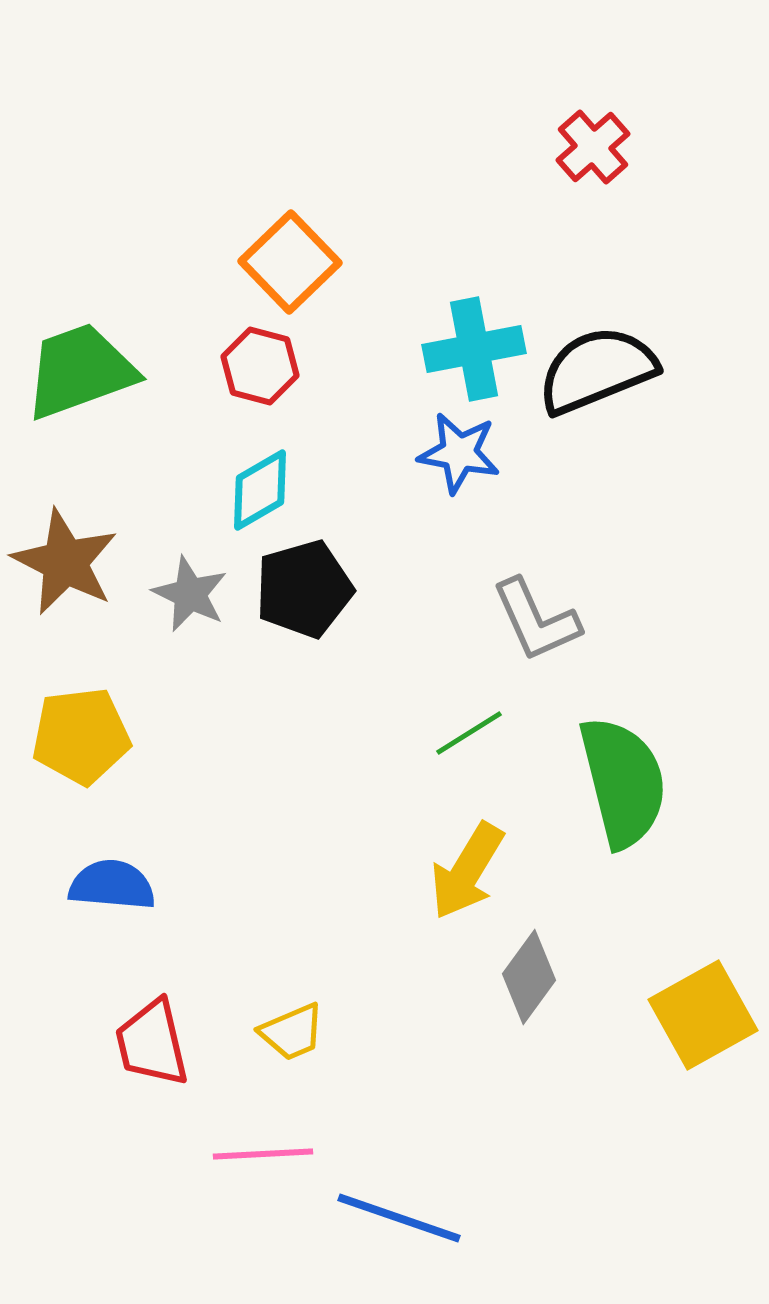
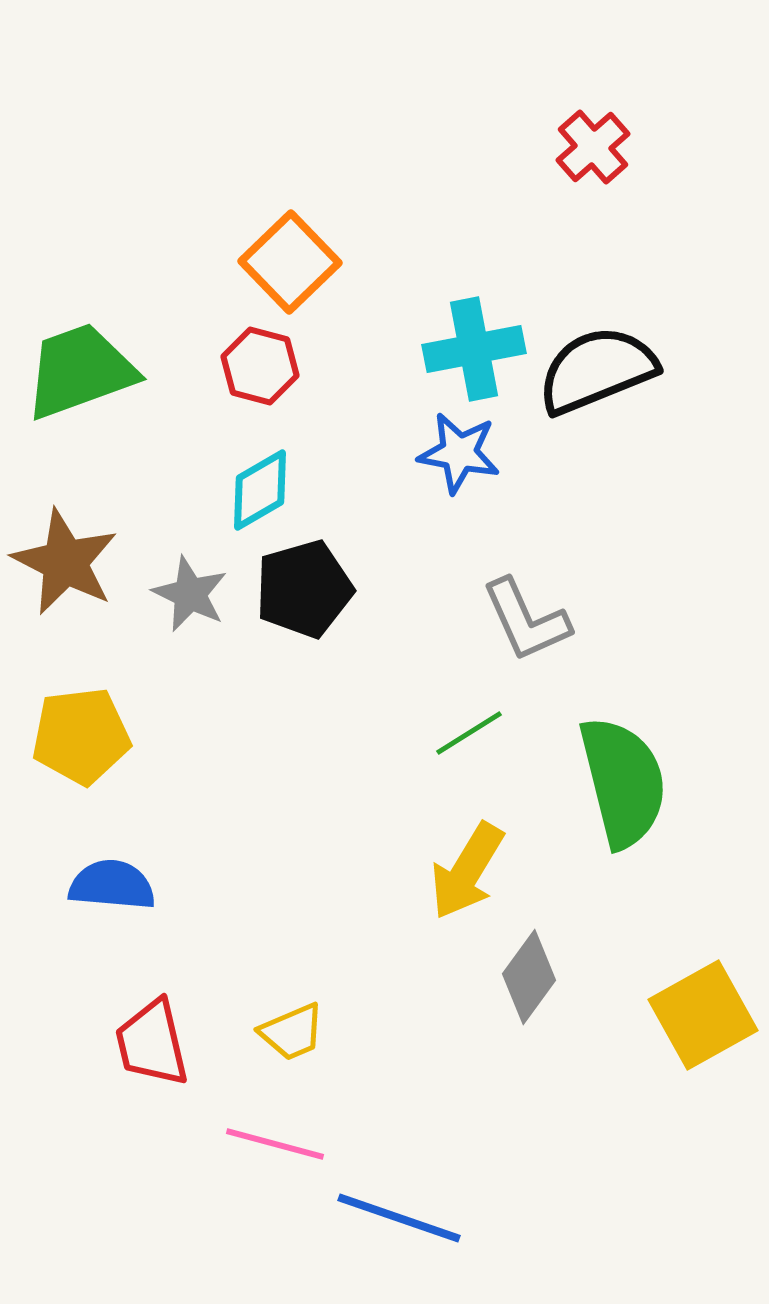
gray L-shape: moved 10 px left
pink line: moved 12 px right, 10 px up; rotated 18 degrees clockwise
